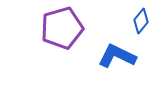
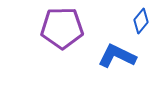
purple pentagon: rotated 15 degrees clockwise
